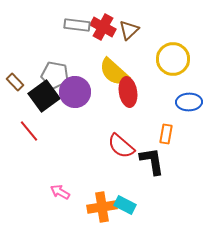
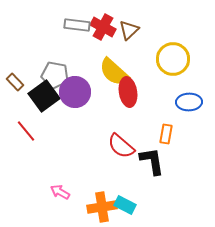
red line: moved 3 px left
